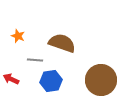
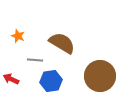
brown semicircle: rotated 12 degrees clockwise
brown circle: moved 1 px left, 4 px up
